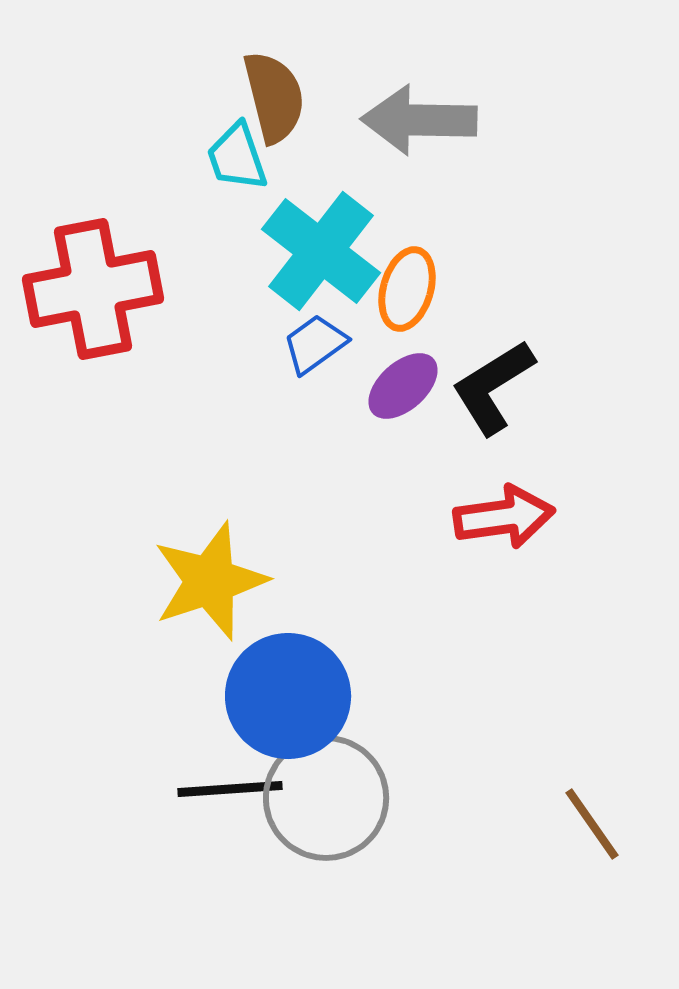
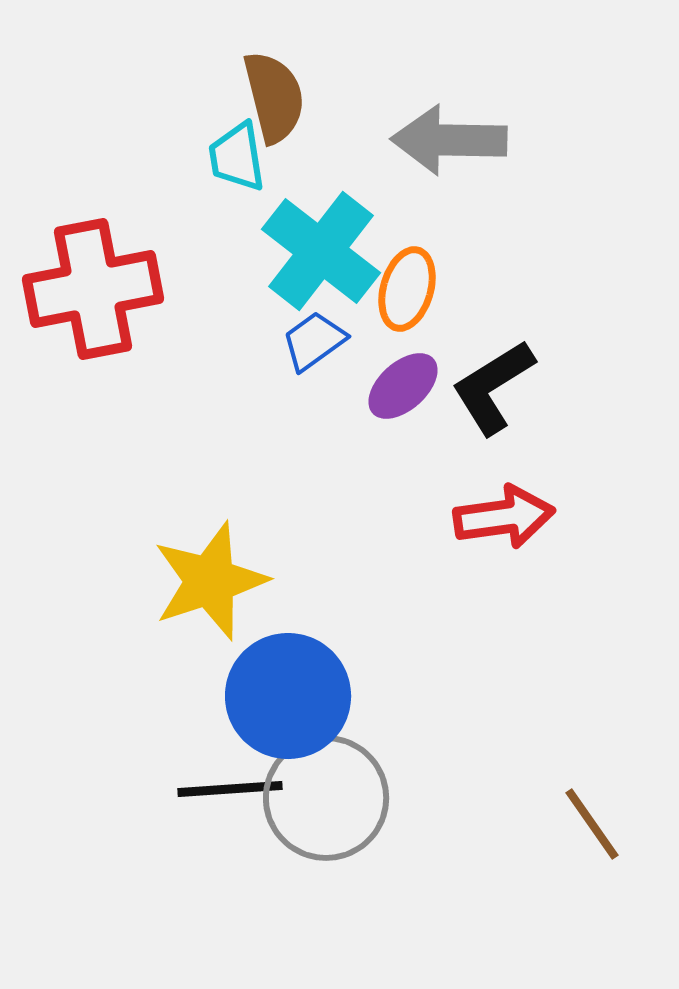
gray arrow: moved 30 px right, 20 px down
cyan trapezoid: rotated 10 degrees clockwise
blue trapezoid: moved 1 px left, 3 px up
